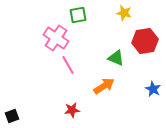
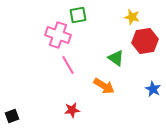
yellow star: moved 8 px right, 4 px down
pink cross: moved 2 px right, 3 px up; rotated 15 degrees counterclockwise
green triangle: rotated 12 degrees clockwise
orange arrow: rotated 65 degrees clockwise
